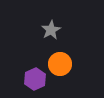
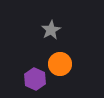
purple hexagon: rotated 10 degrees counterclockwise
